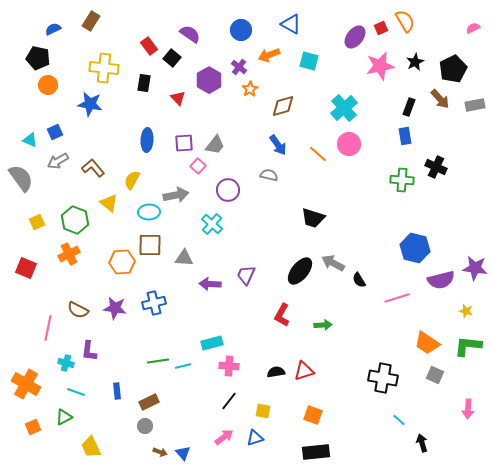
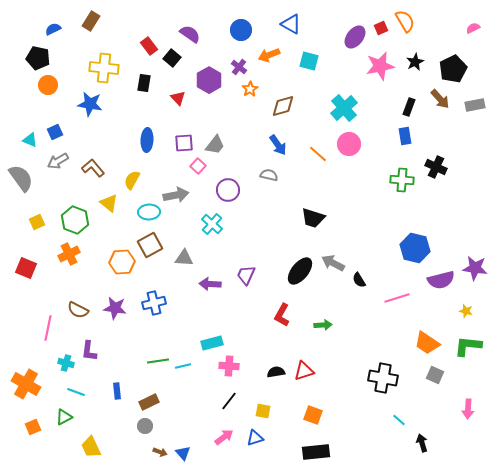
brown square at (150, 245): rotated 30 degrees counterclockwise
